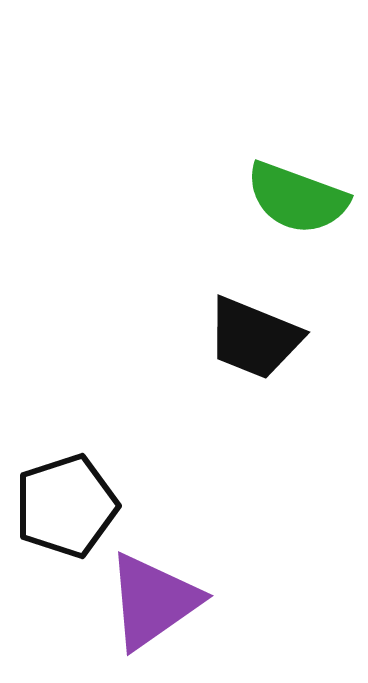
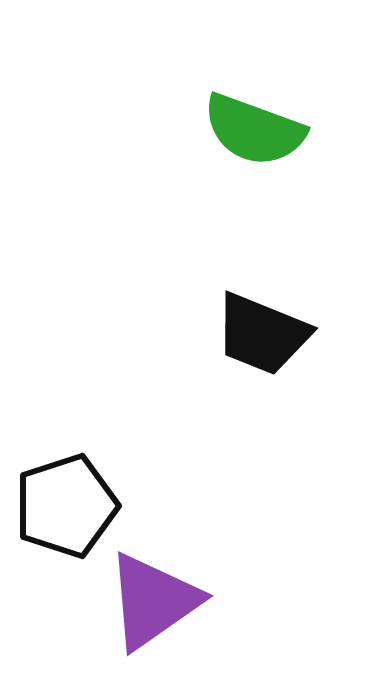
green semicircle: moved 43 px left, 68 px up
black trapezoid: moved 8 px right, 4 px up
